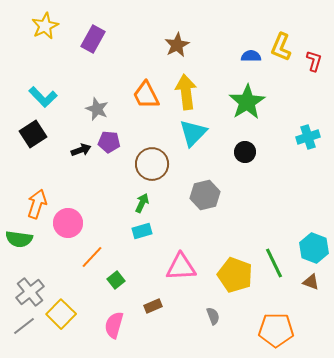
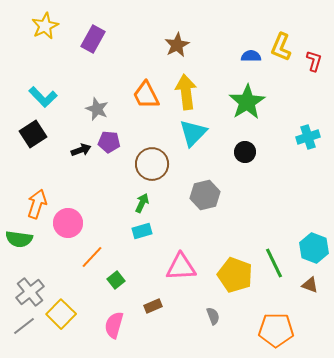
brown triangle: moved 1 px left, 3 px down
